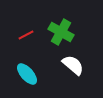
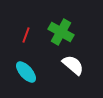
red line: rotated 42 degrees counterclockwise
cyan ellipse: moved 1 px left, 2 px up
